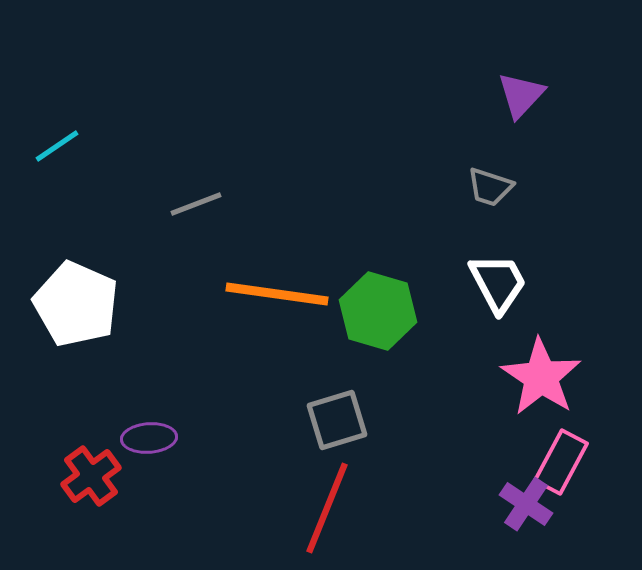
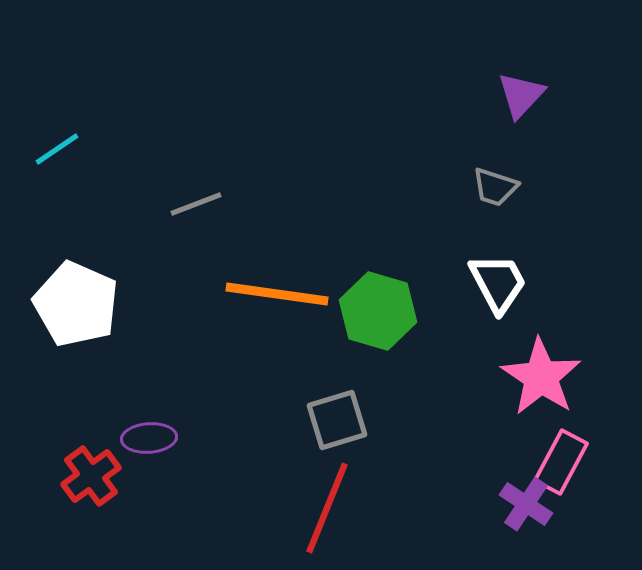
cyan line: moved 3 px down
gray trapezoid: moved 5 px right
